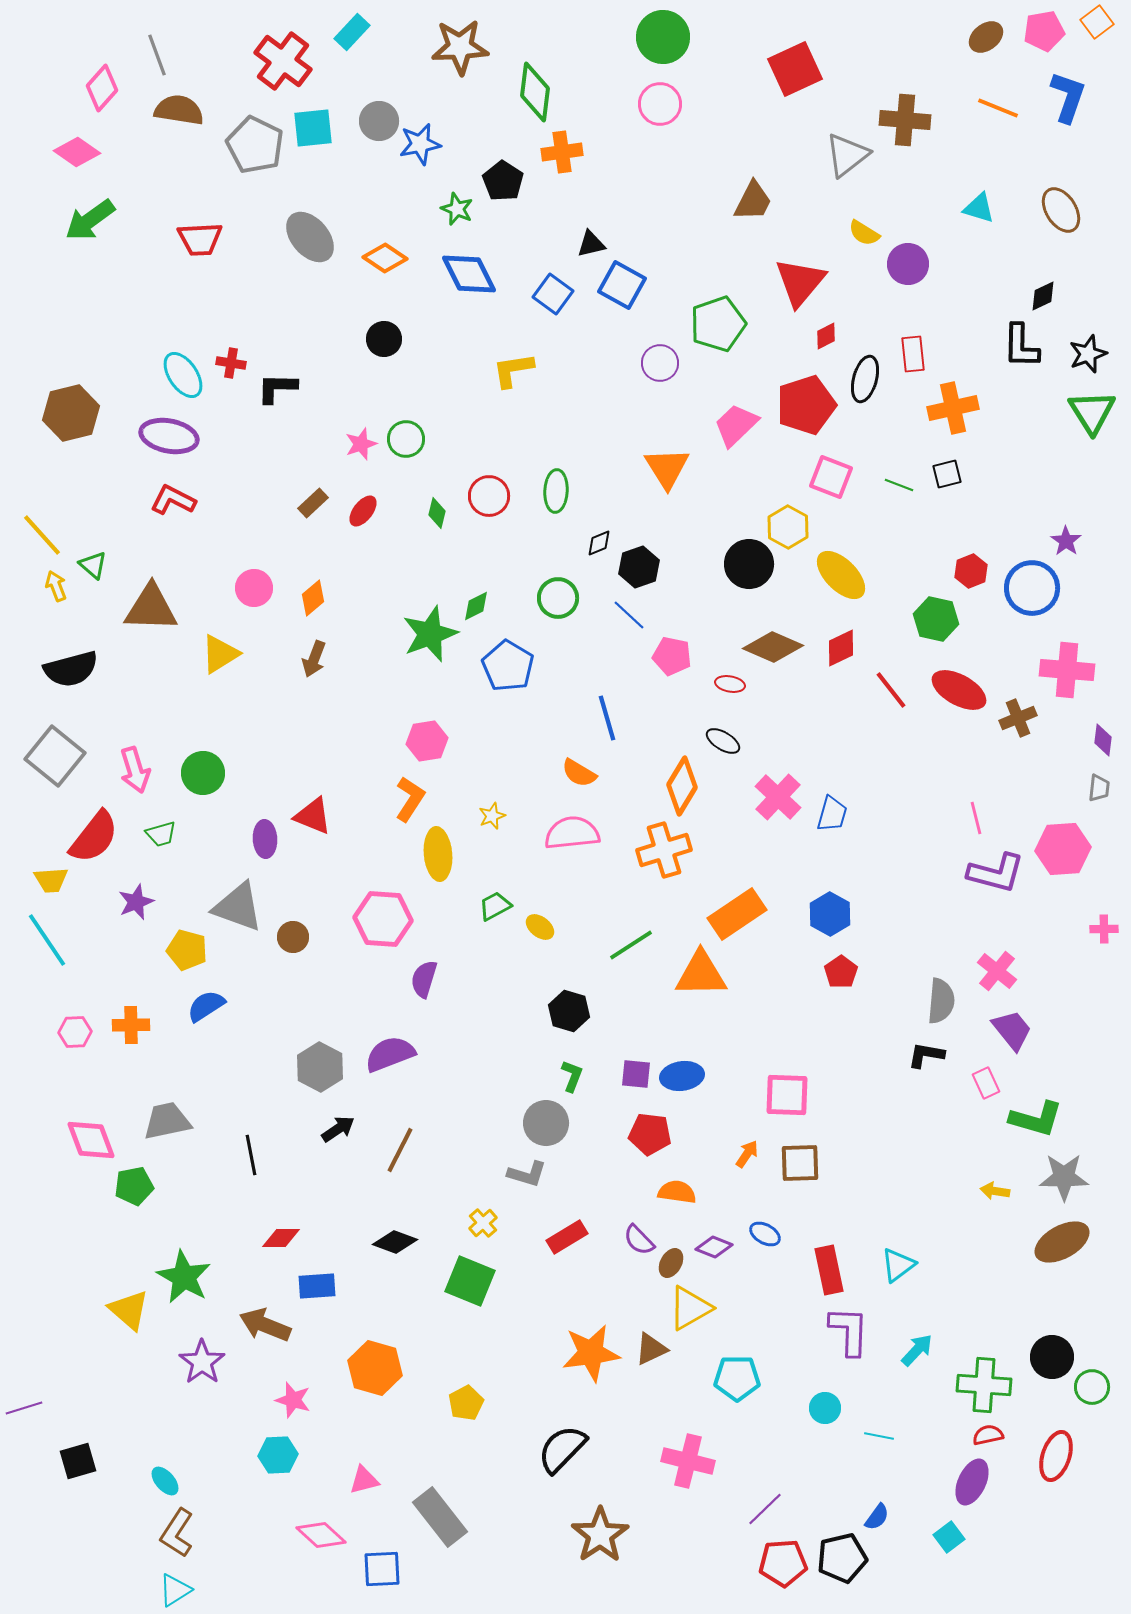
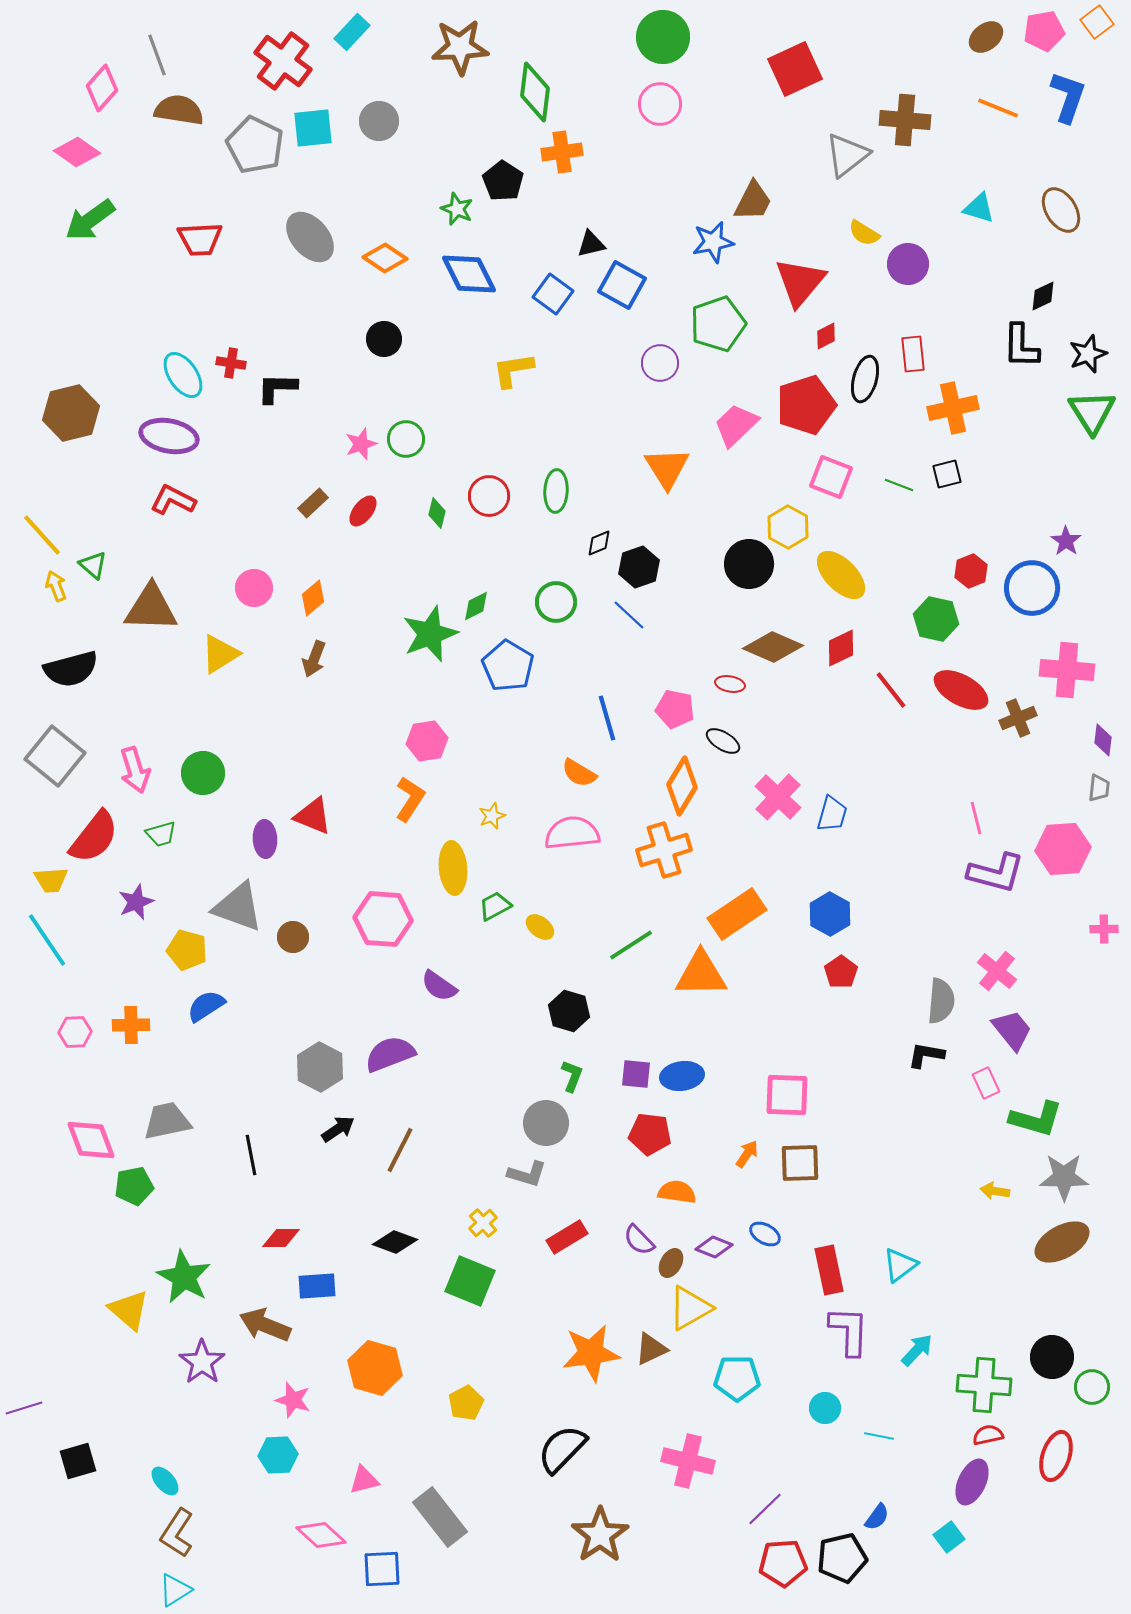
blue star at (420, 144): moved 293 px right, 98 px down
green circle at (558, 598): moved 2 px left, 4 px down
pink pentagon at (672, 656): moved 3 px right, 53 px down
red ellipse at (959, 690): moved 2 px right
yellow ellipse at (438, 854): moved 15 px right, 14 px down
purple semicircle at (424, 979): moved 15 px right, 7 px down; rotated 72 degrees counterclockwise
cyan triangle at (898, 1265): moved 2 px right
